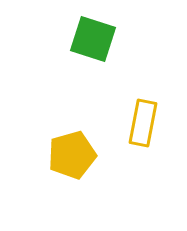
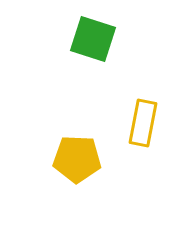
yellow pentagon: moved 5 px right, 4 px down; rotated 18 degrees clockwise
